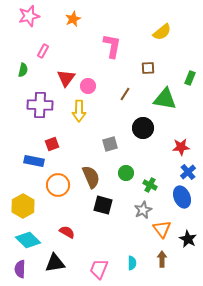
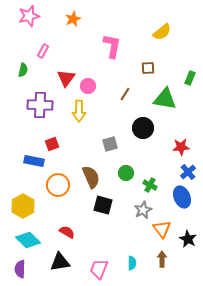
black triangle: moved 5 px right, 1 px up
